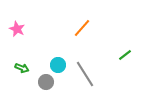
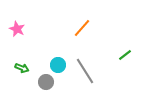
gray line: moved 3 px up
